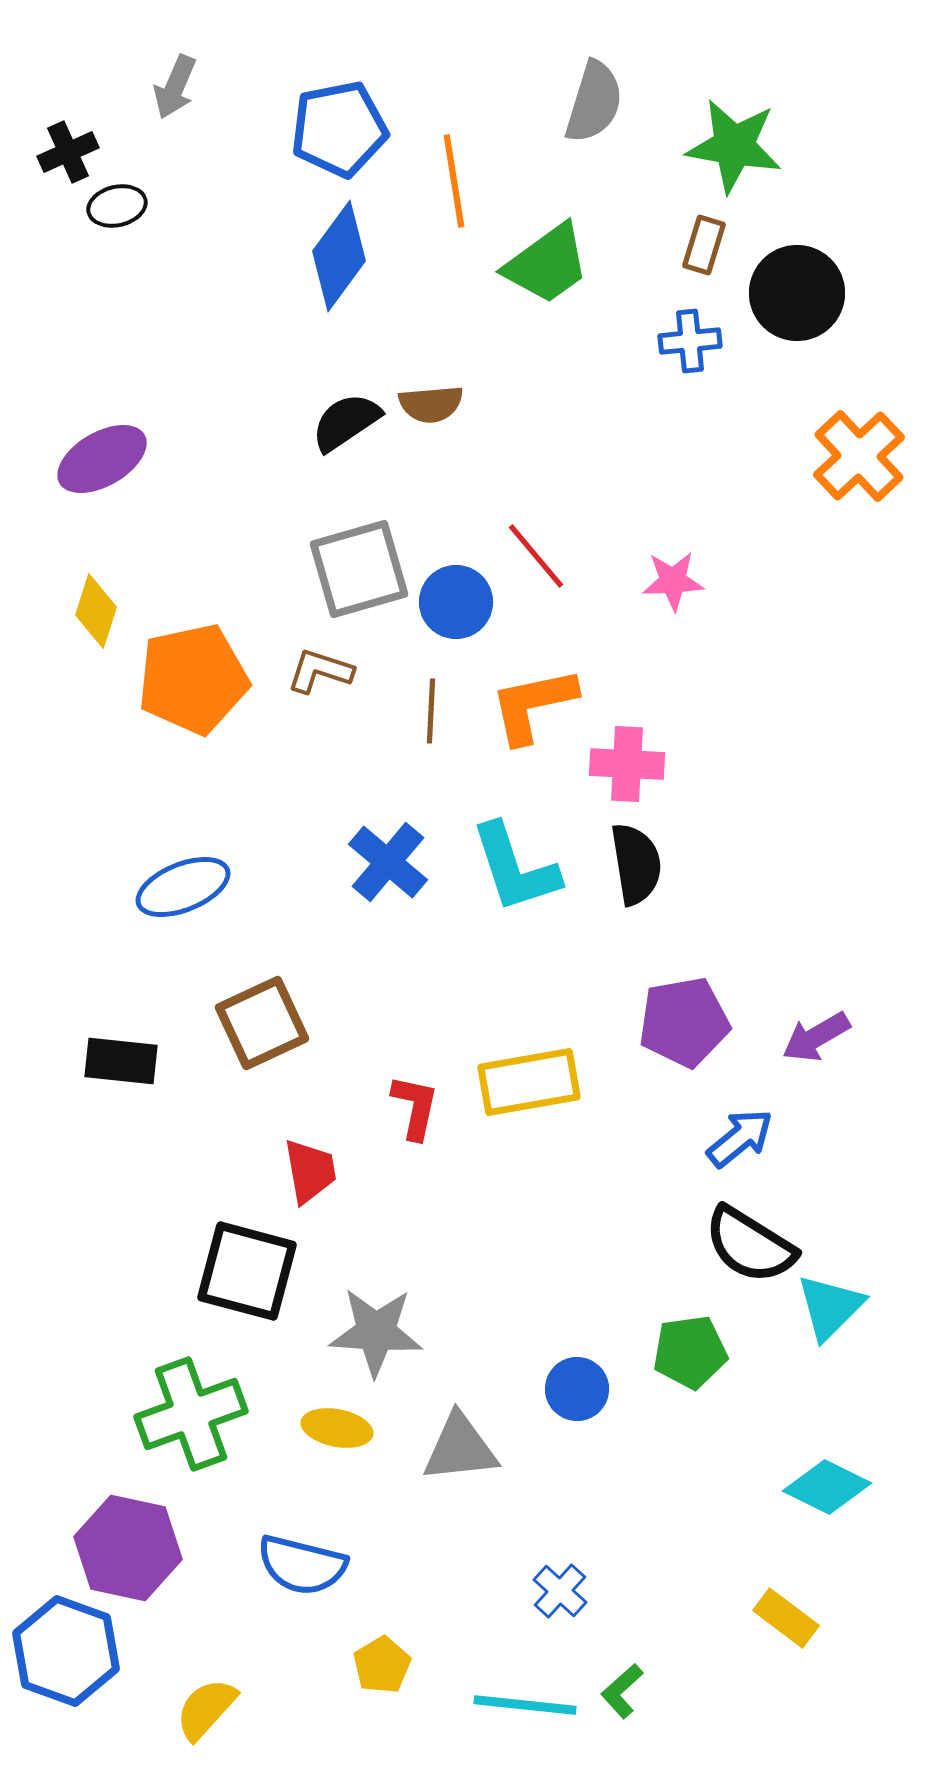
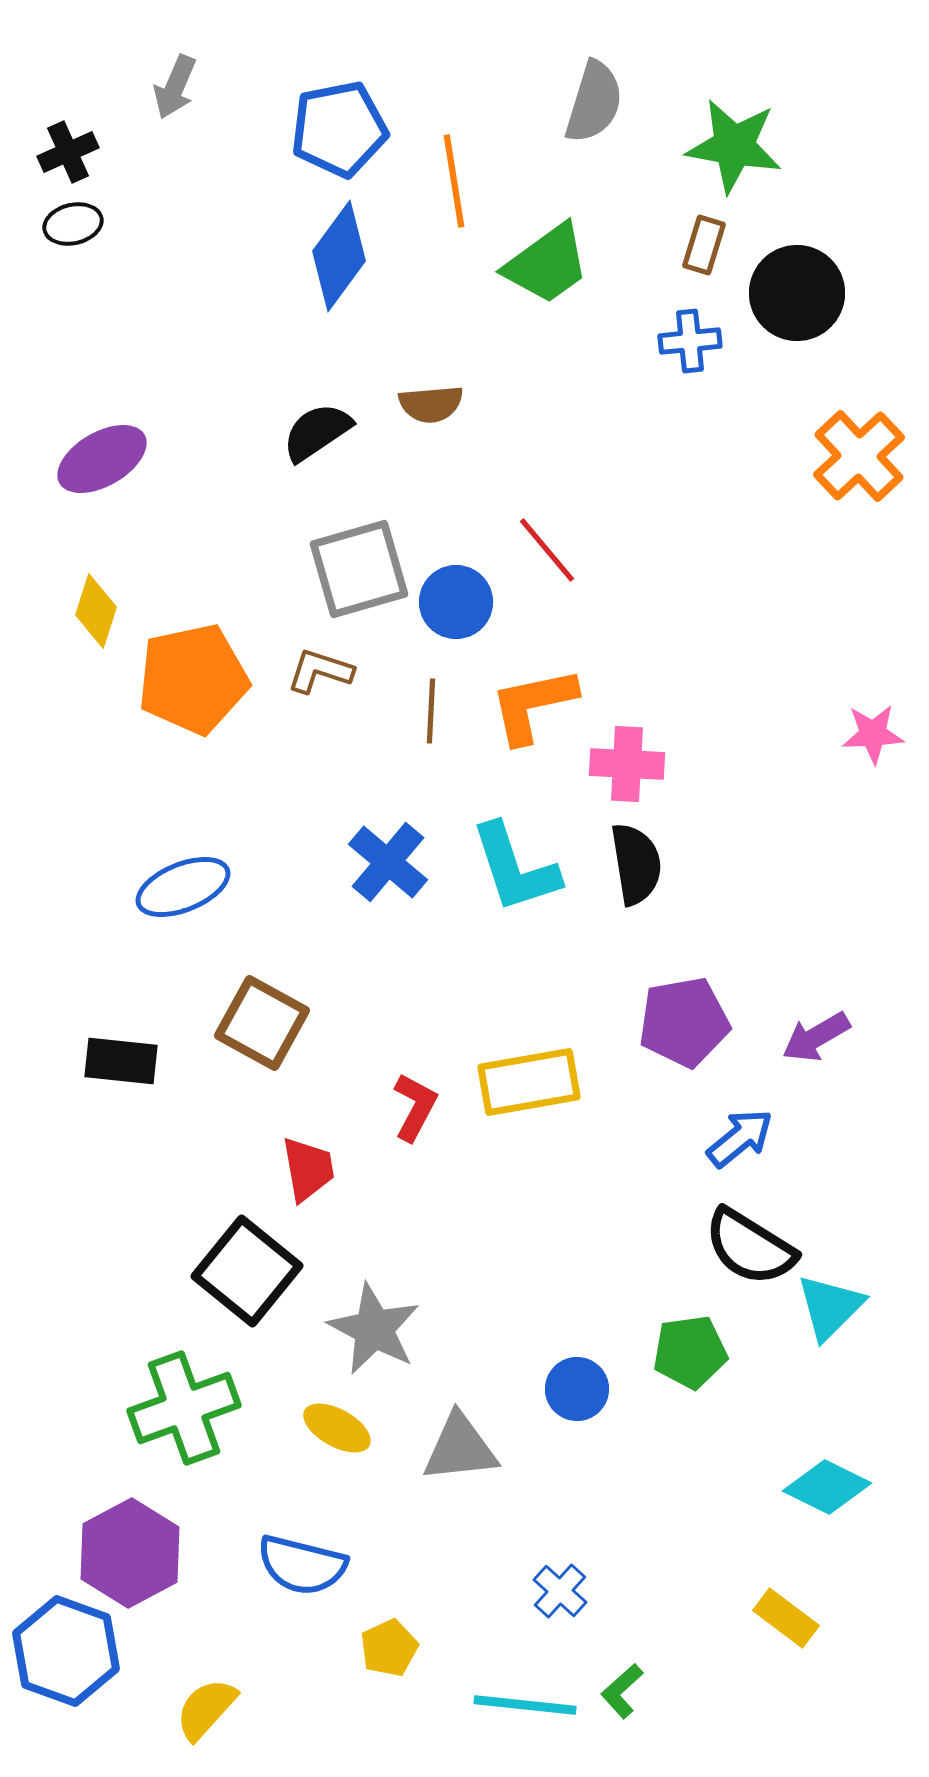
black ellipse at (117, 206): moved 44 px left, 18 px down
black semicircle at (346, 422): moved 29 px left, 10 px down
red line at (536, 556): moved 11 px right, 6 px up
pink star at (673, 581): moved 200 px right, 153 px down
brown square at (262, 1023): rotated 36 degrees counterclockwise
red L-shape at (415, 1107): rotated 16 degrees clockwise
red trapezoid at (310, 1171): moved 2 px left, 2 px up
black semicircle at (750, 1245): moved 2 px down
black square at (247, 1271): rotated 24 degrees clockwise
gray star at (376, 1332): moved 2 px left, 3 px up; rotated 24 degrees clockwise
green cross at (191, 1414): moved 7 px left, 6 px up
yellow ellipse at (337, 1428): rotated 18 degrees clockwise
purple hexagon at (128, 1548): moved 2 px right, 5 px down; rotated 20 degrees clockwise
yellow pentagon at (382, 1665): moved 7 px right, 17 px up; rotated 6 degrees clockwise
